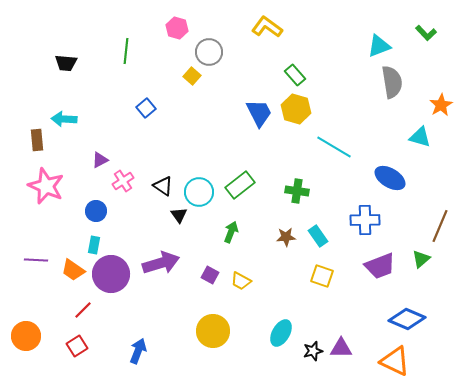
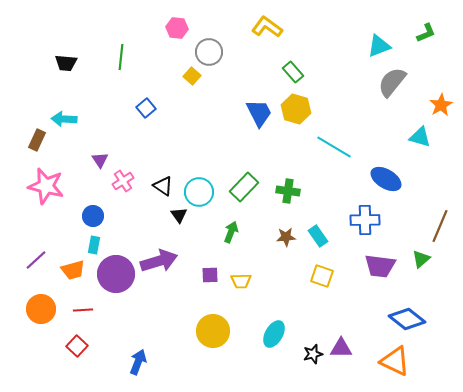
pink hexagon at (177, 28): rotated 10 degrees counterclockwise
green L-shape at (426, 33): rotated 70 degrees counterclockwise
green line at (126, 51): moved 5 px left, 6 px down
green rectangle at (295, 75): moved 2 px left, 3 px up
gray semicircle at (392, 82): rotated 132 degrees counterclockwise
brown rectangle at (37, 140): rotated 30 degrees clockwise
purple triangle at (100, 160): rotated 36 degrees counterclockwise
blue ellipse at (390, 178): moved 4 px left, 1 px down
green rectangle at (240, 185): moved 4 px right, 2 px down; rotated 8 degrees counterclockwise
pink star at (46, 186): rotated 9 degrees counterclockwise
green cross at (297, 191): moved 9 px left
blue circle at (96, 211): moved 3 px left, 5 px down
purple line at (36, 260): rotated 45 degrees counterclockwise
purple arrow at (161, 263): moved 2 px left, 2 px up
purple trapezoid at (380, 266): rotated 28 degrees clockwise
orange trapezoid at (73, 270): rotated 50 degrees counterclockwise
purple circle at (111, 274): moved 5 px right
purple square at (210, 275): rotated 30 degrees counterclockwise
yellow trapezoid at (241, 281): rotated 30 degrees counterclockwise
red line at (83, 310): rotated 42 degrees clockwise
blue diamond at (407, 319): rotated 15 degrees clockwise
cyan ellipse at (281, 333): moved 7 px left, 1 px down
orange circle at (26, 336): moved 15 px right, 27 px up
red square at (77, 346): rotated 15 degrees counterclockwise
blue arrow at (138, 351): moved 11 px down
black star at (313, 351): moved 3 px down
